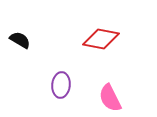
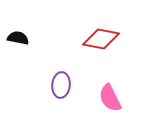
black semicircle: moved 2 px left, 2 px up; rotated 20 degrees counterclockwise
